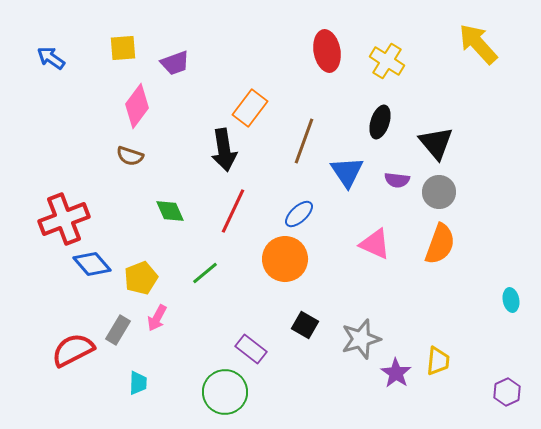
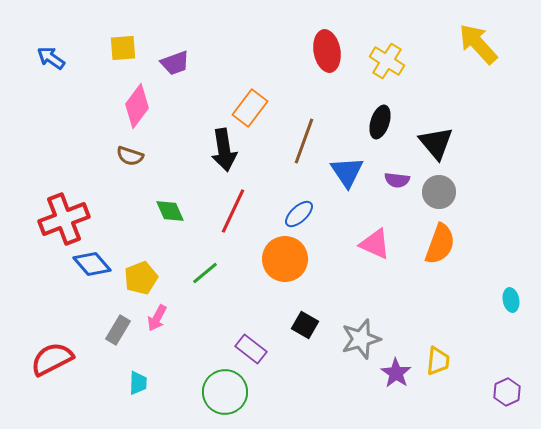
red semicircle: moved 21 px left, 9 px down
